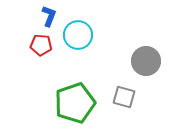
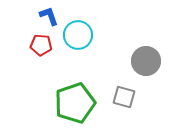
blue L-shape: rotated 40 degrees counterclockwise
